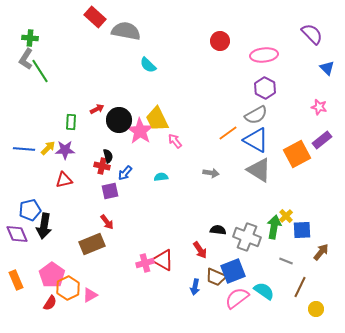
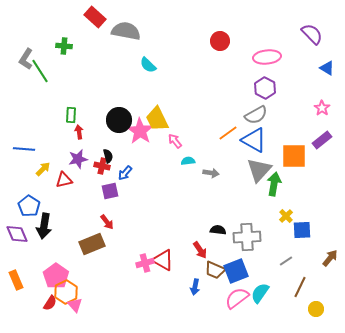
green cross at (30, 38): moved 34 px right, 8 px down
pink ellipse at (264, 55): moved 3 px right, 2 px down
blue triangle at (327, 68): rotated 14 degrees counterclockwise
pink star at (319, 107): moved 3 px right, 1 px down; rotated 21 degrees clockwise
red arrow at (97, 109): moved 18 px left, 23 px down; rotated 72 degrees counterclockwise
green rectangle at (71, 122): moved 7 px up
blue triangle at (256, 140): moved 2 px left
yellow arrow at (48, 148): moved 5 px left, 21 px down
purple star at (65, 150): moved 13 px right, 9 px down; rotated 12 degrees counterclockwise
orange square at (297, 154): moved 3 px left, 2 px down; rotated 28 degrees clockwise
gray triangle at (259, 170): rotated 40 degrees clockwise
cyan semicircle at (161, 177): moved 27 px right, 16 px up
blue pentagon at (30, 210): moved 1 px left, 4 px up; rotated 25 degrees counterclockwise
green arrow at (274, 227): moved 43 px up
gray cross at (247, 237): rotated 24 degrees counterclockwise
brown arrow at (321, 252): moved 9 px right, 6 px down
gray line at (286, 261): rotated 56 degrees counterclockwise
blue square at (233, 271): moved 3 px right
pink pentagon at (52, 275): moved 4 px right, 1 px down
brown trapezoid at (216, 277): moved 1 px left, 7 px up
orange hexagon at (68, 288): moved 2 px left, 4 px down
cyan semicircle at (264, 291): moved 4 px left, 2 px down; rotated 90 degrees counterclockwise
pink triangle at (90, 295): moved 15 px left, 10 px down; rotated 42 degrees counterclockwise
